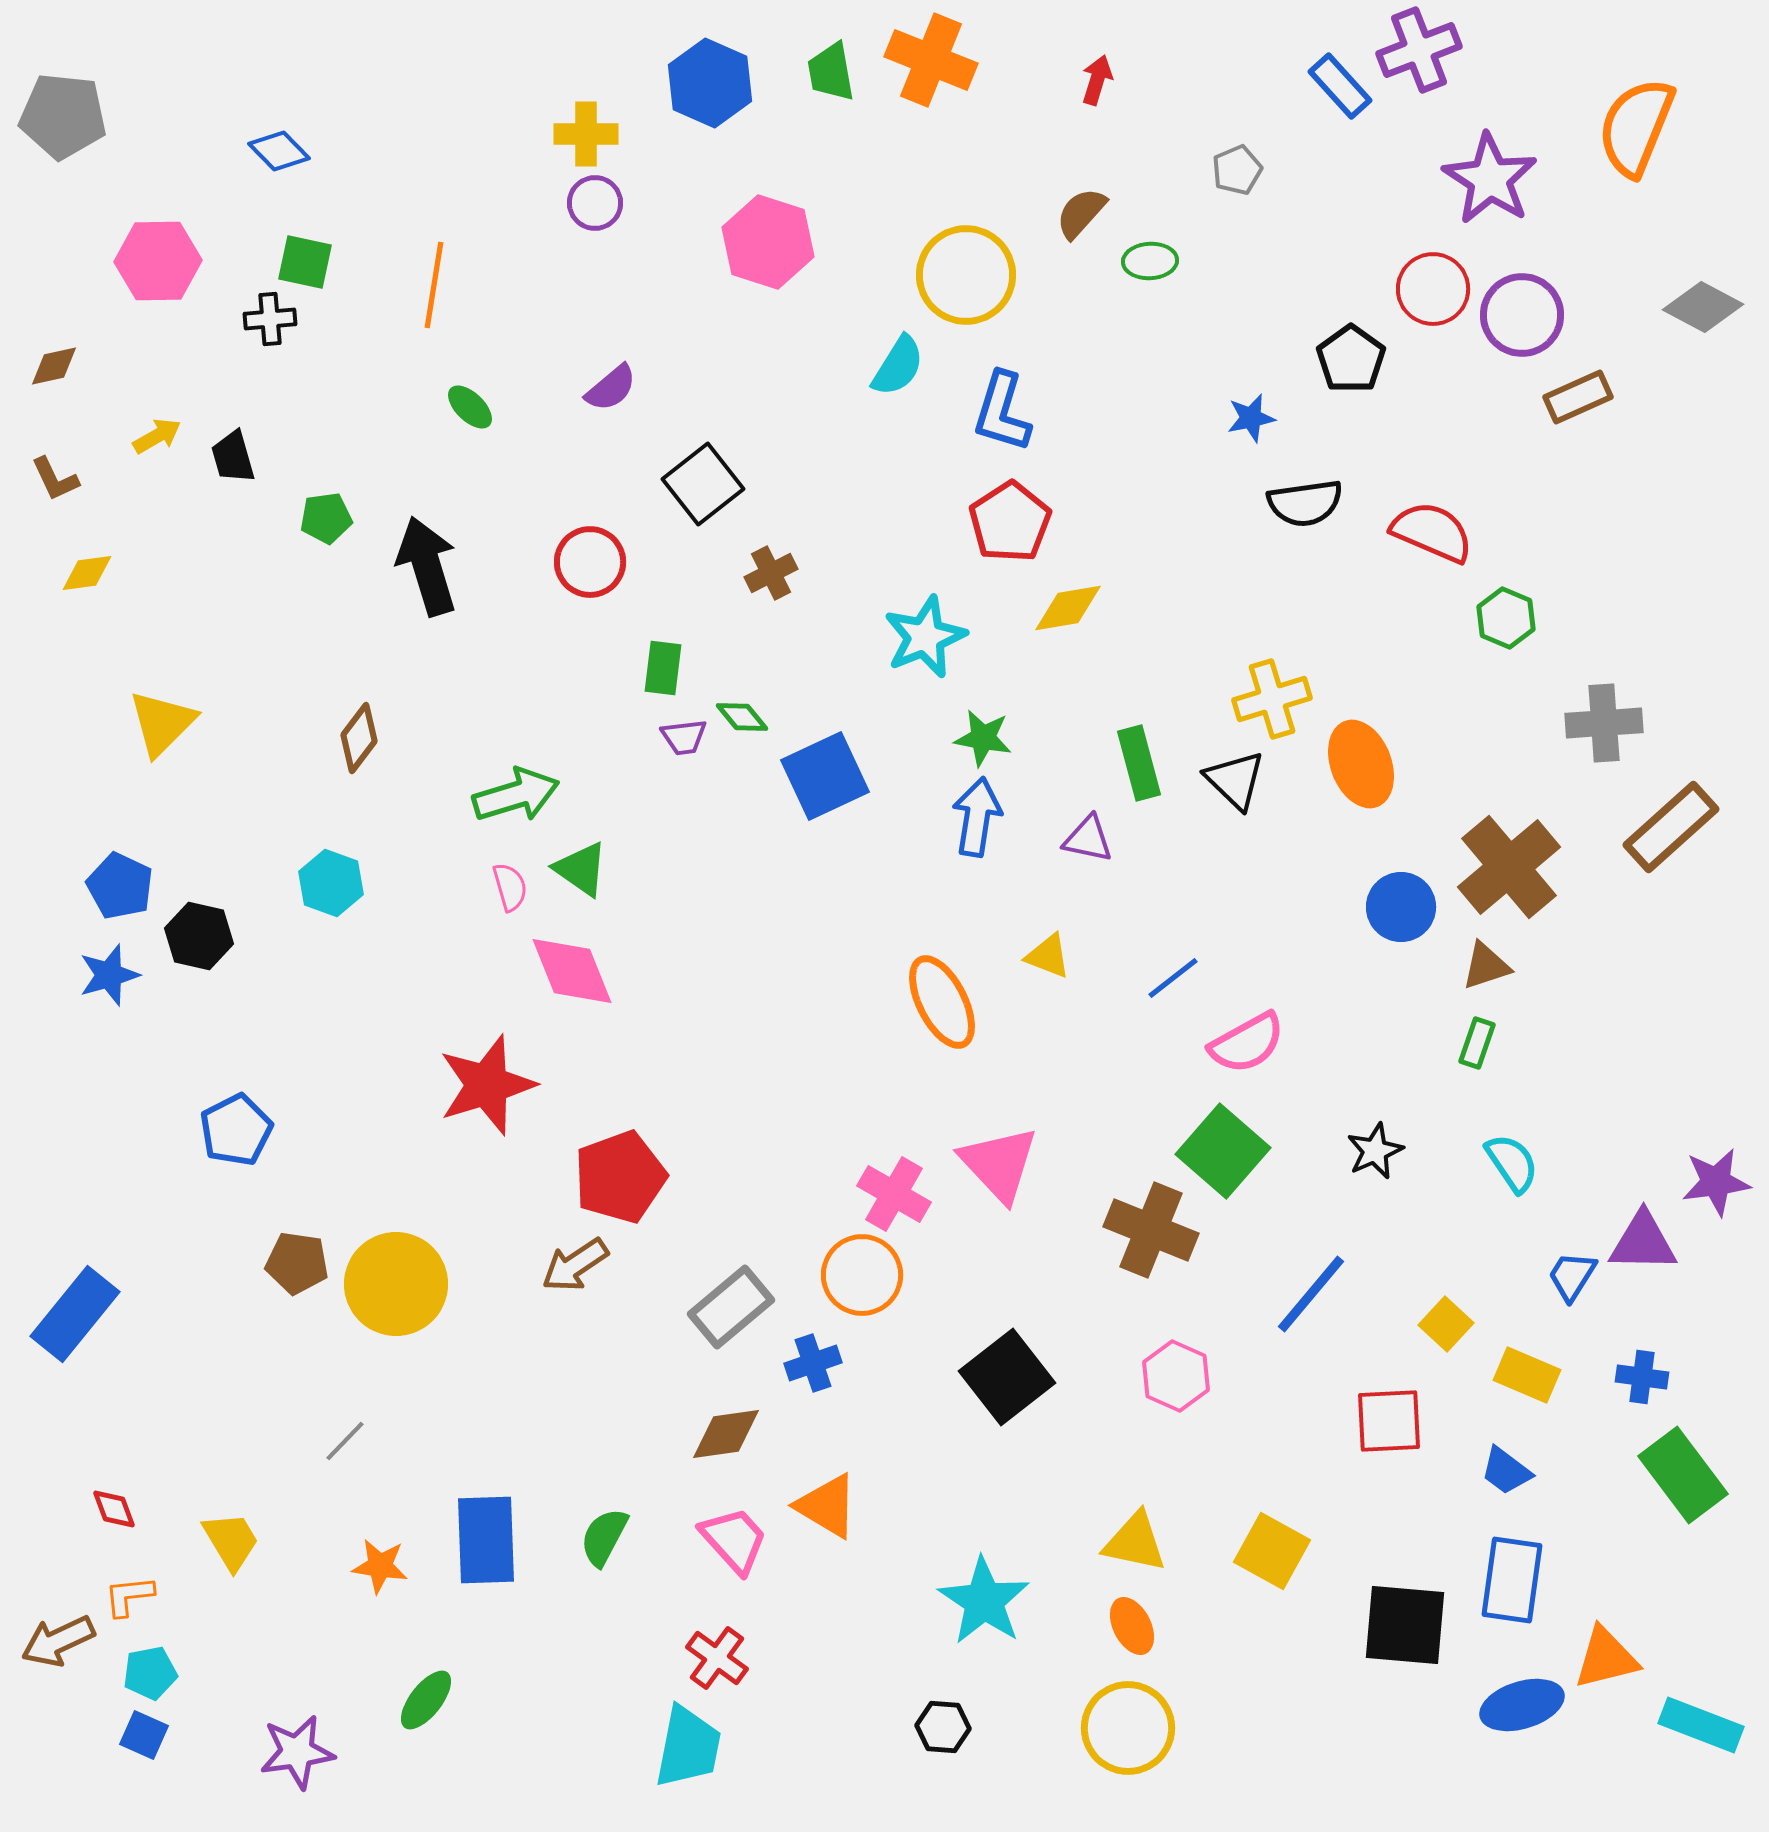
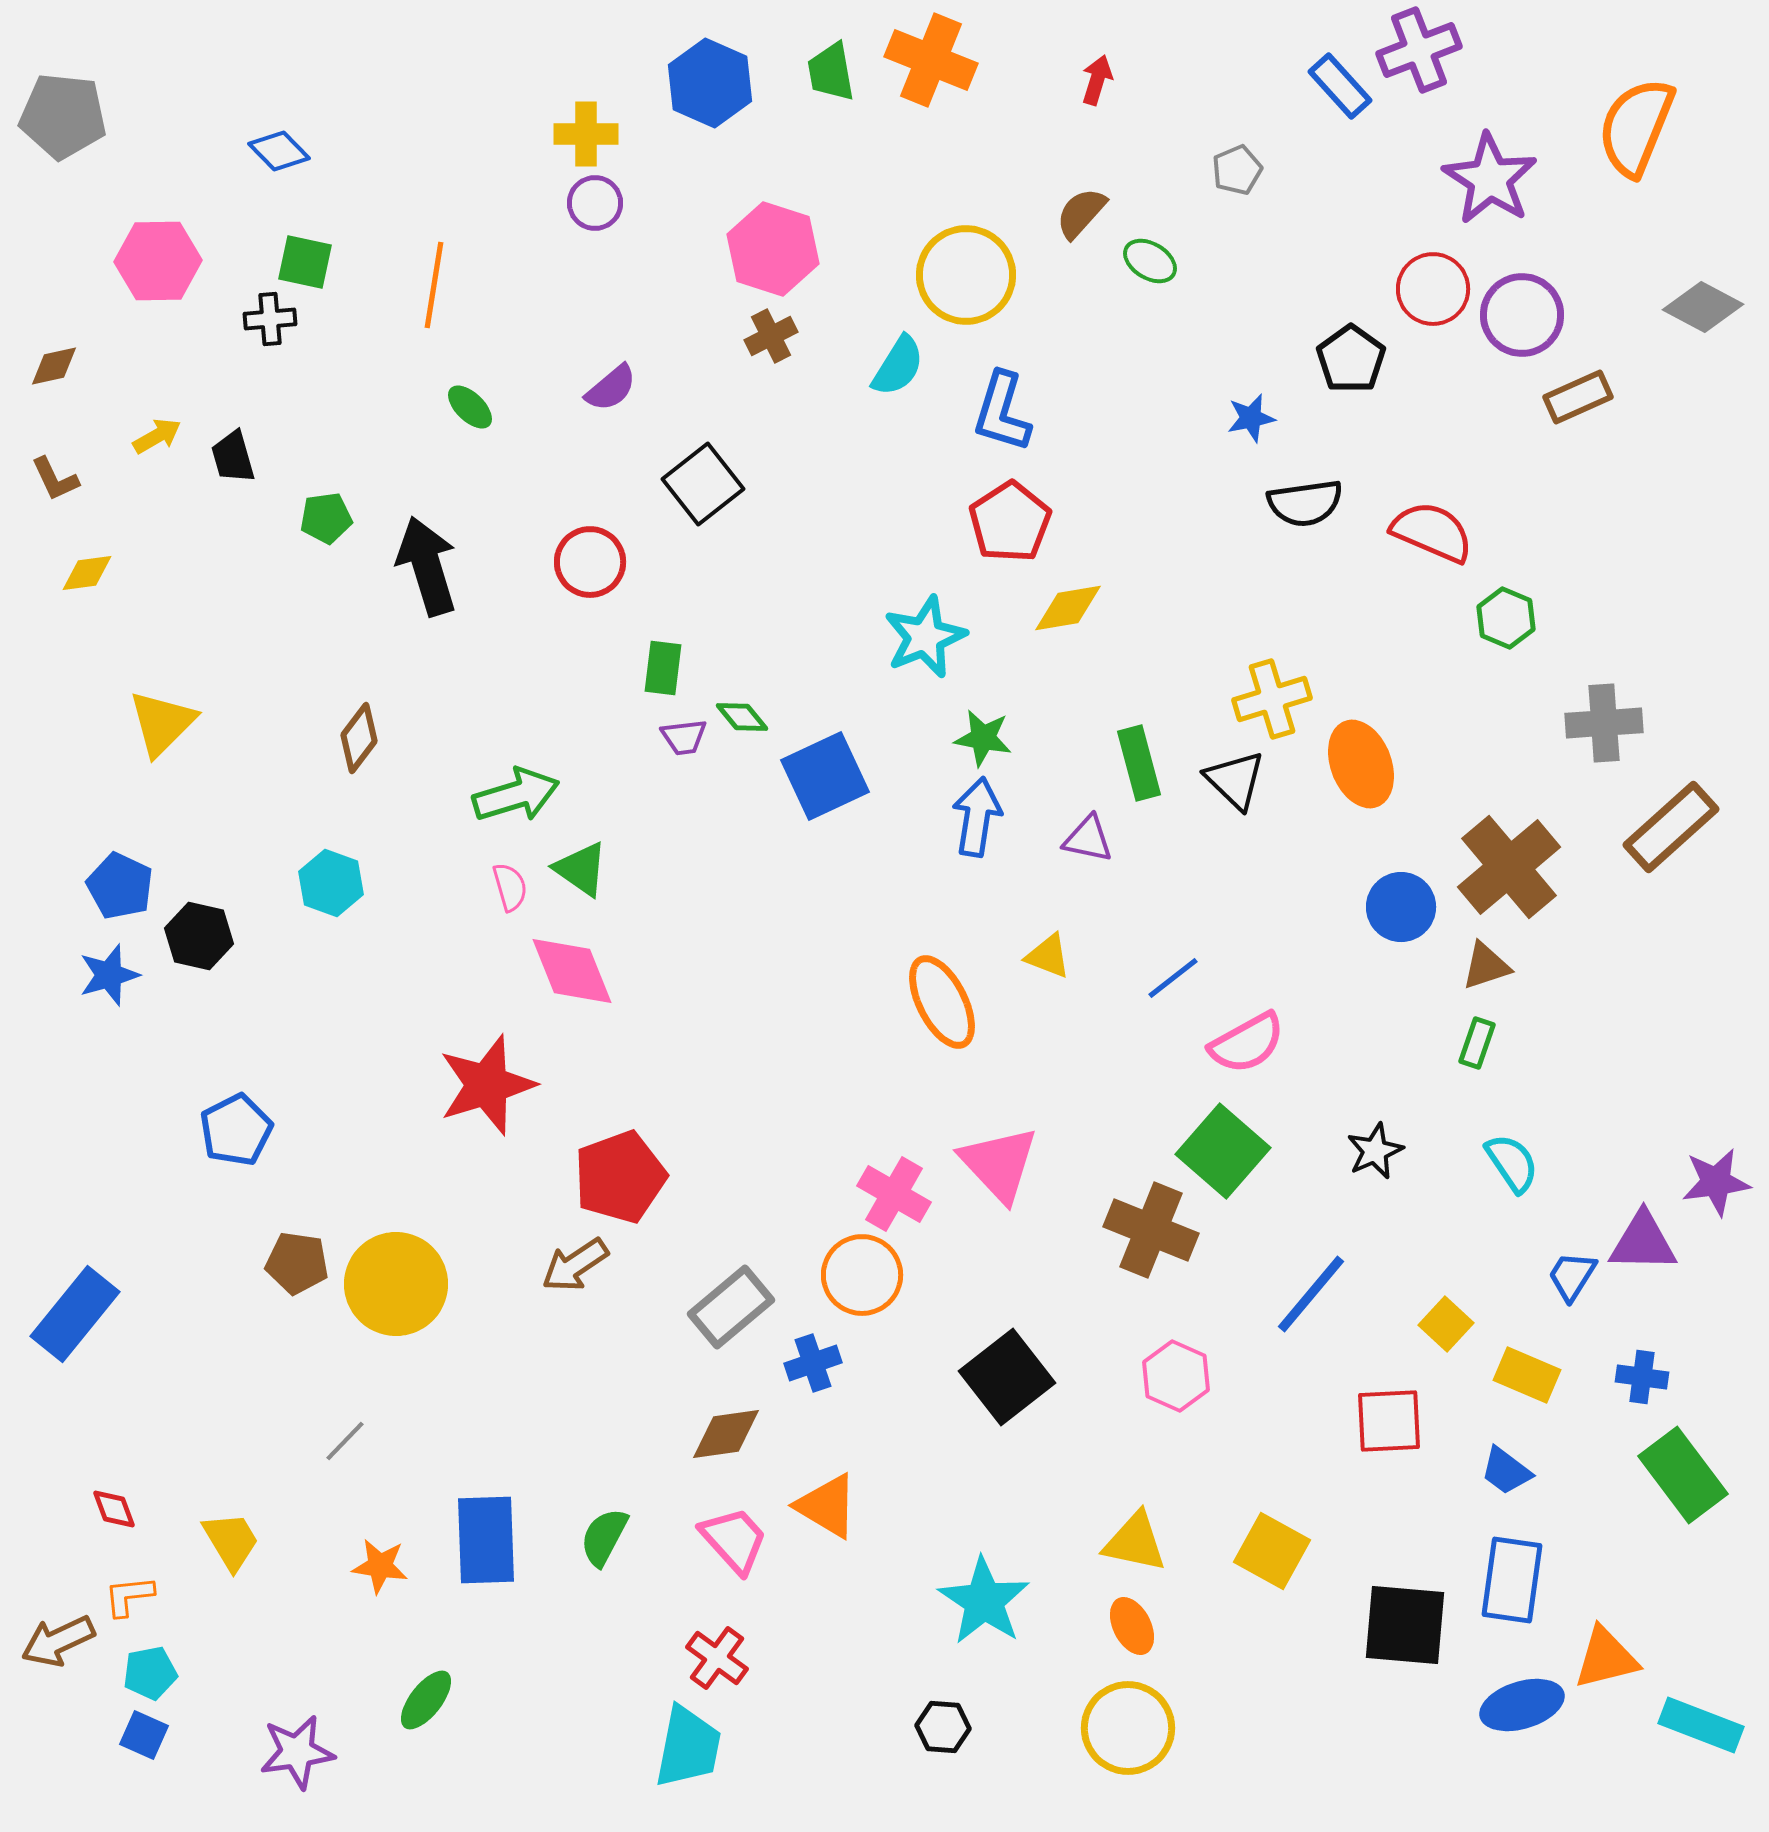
pink hexagon at (768, 242): moved 5 px right, 7 px down
green ellipse at (1150, 261): rotated 34 degrees clockwise
brown cross at (771, 573): moved 237 px up
